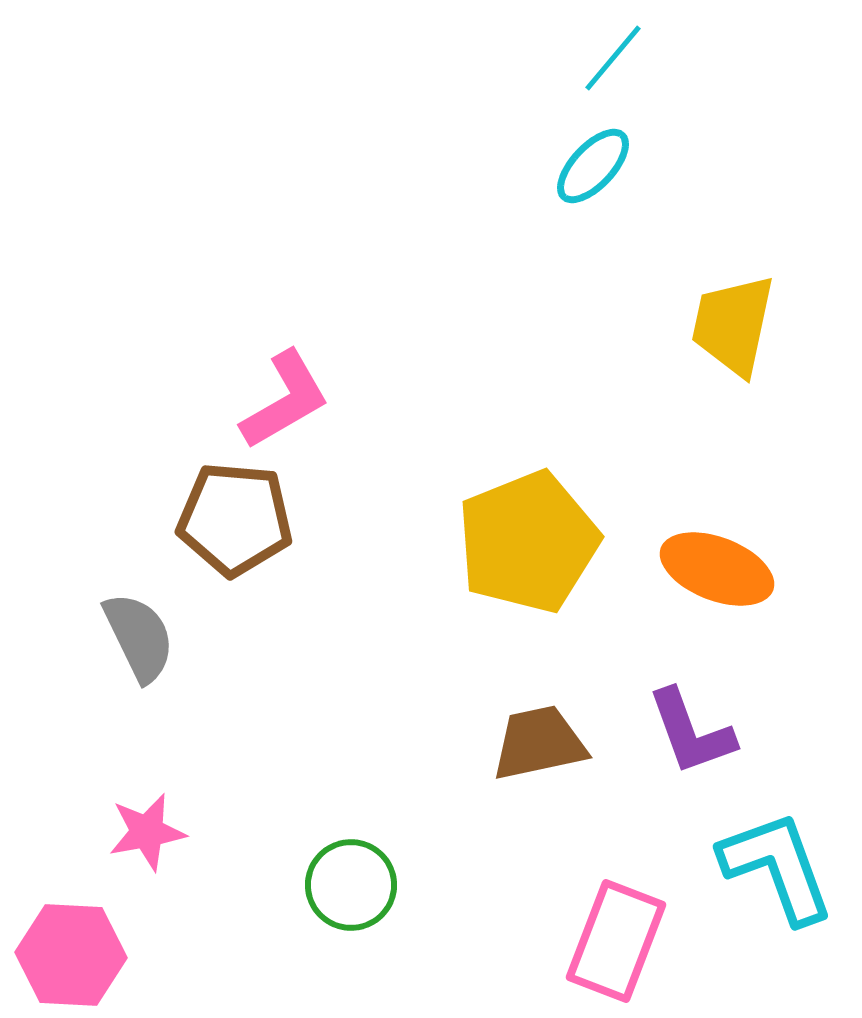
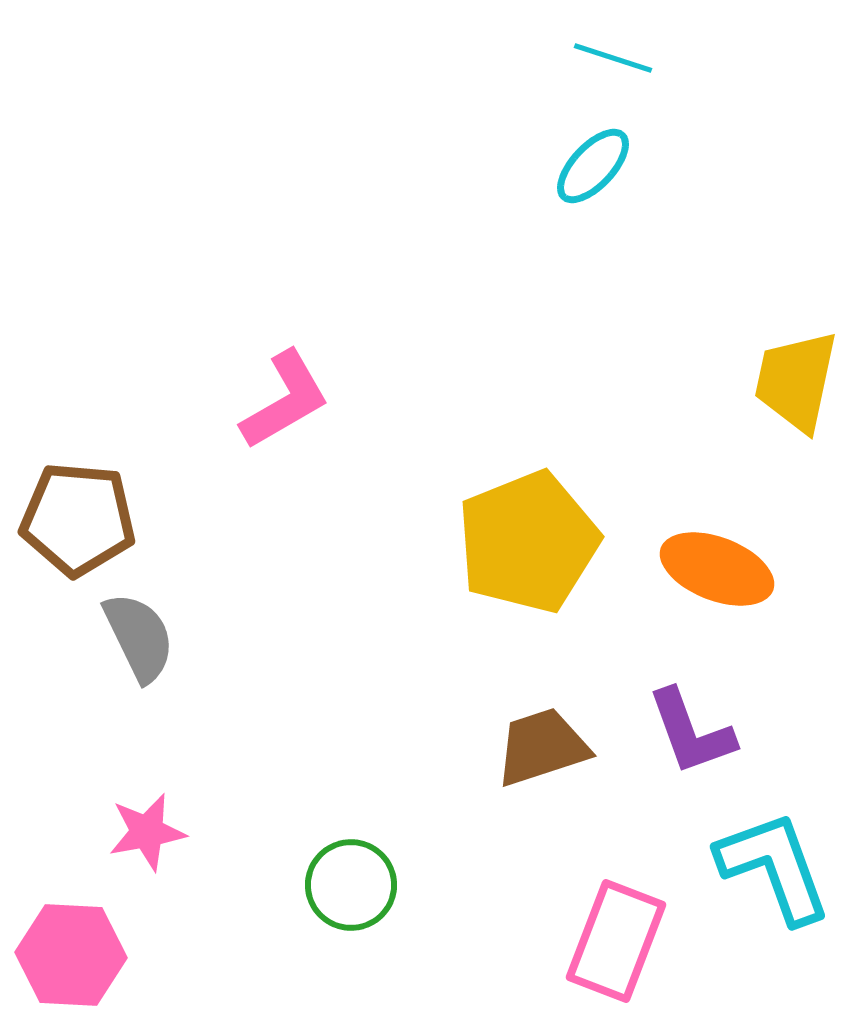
cyan line: rotated 68 degrees clockwise
yellow trapezoid: moved 63 px right, 56 px down
brown pentagon: moved 157 px left
brown trapezoid: moved 3 px right, 4 px down; rotated 6 degrees counterclockwise
cyan L-shape: moved 3 px left
